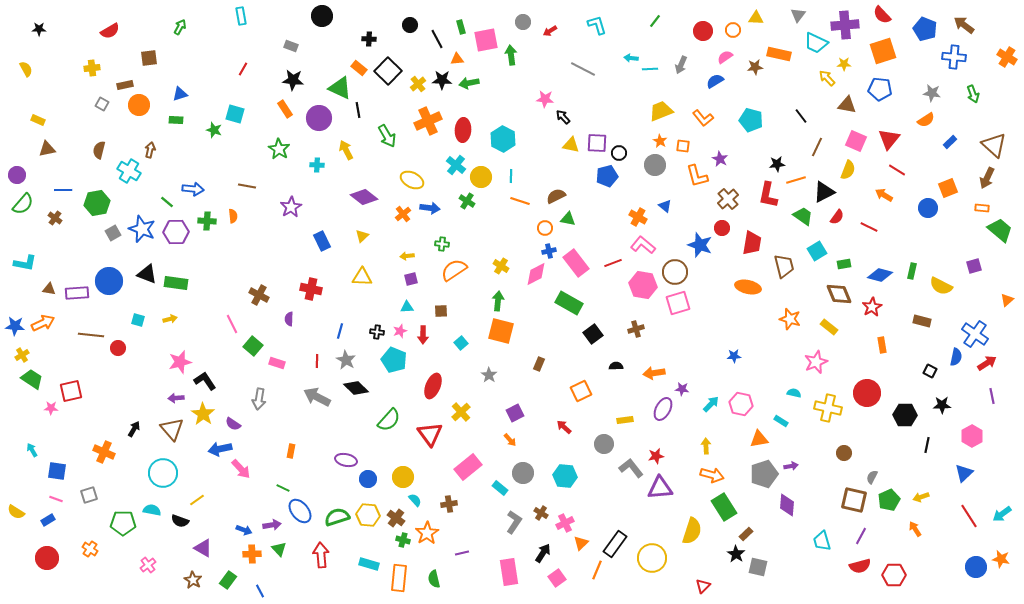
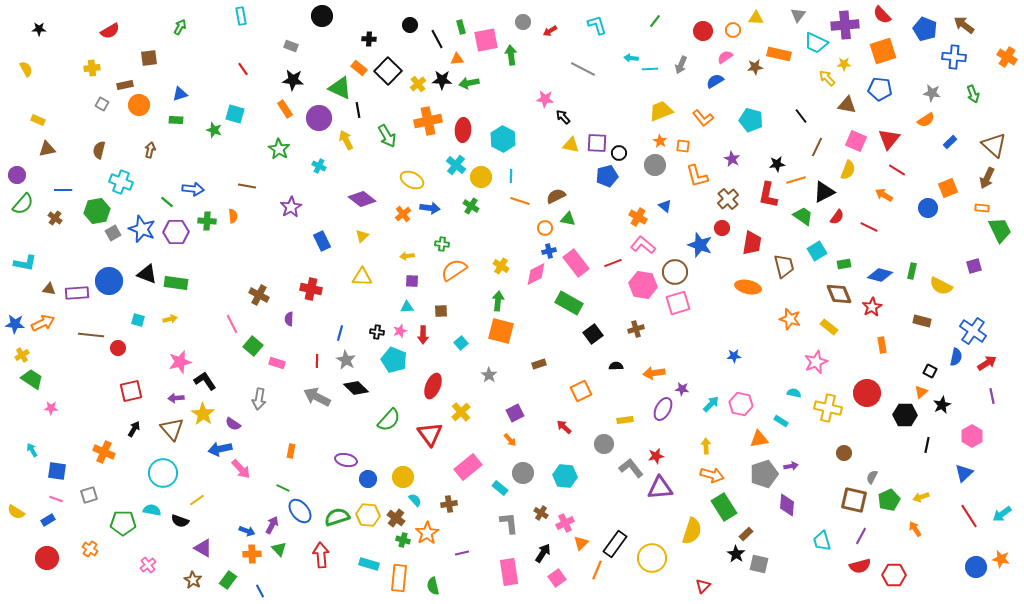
red line at (243, 69): rotated 64 degrees counterclockwise
orange cross at (428, 121): rotated 12 degrees clockwise
yellow arrow at (346, 150): moved 10 px up
purple star at (720, 159): moved 12 px right
cyan cross at (317, 165): moved 2 px right, 1 px down; rotated 24 degrees clockwise
cyan cross at (129, 171): moved 8 px left, 11 px down; rotated 10 degrees counterclockwise
purple diamond at (364, 197): moved 2 px left, 2 px down
green cross at (467, 201): moved 4 px right, 5 px down
green hexagon at (97, 203): moved 8 px down
green trapezoid at (1000, 230): rotated 24 degrees clockwise
purple square at (411, 279): moved 1 px right, 2 px down; rotated 16 degrees clockwise
orange triangle at (1007, 300): moved 86 px left, 92 px down
blue star at (15, 326): moved 2 px up
blue line at (340, 331): moved 2 px down
blue cross at (975, 334): moved 2 px left, 3 px up
brown rectangle at (539, 364): rotated 48 degrees clockwise
red square at (71, 391): moved 60 px right
black star at (942, 405): rotated 24 degrees counterclockwise
gray L-shape at (514, 522): moved 5 px left, 1 px down; rotated 40 degrees counterclockwise
purple arrow at (272, 525): rotated 54 degrees counterclockwise
blue arrow at (244, 530): moved 3 px right, 1 px down
gray square at (758, 567): moved 1 px right, 3 px up
green semicircle at (434, 579): moved 1 px left, 7 px down
